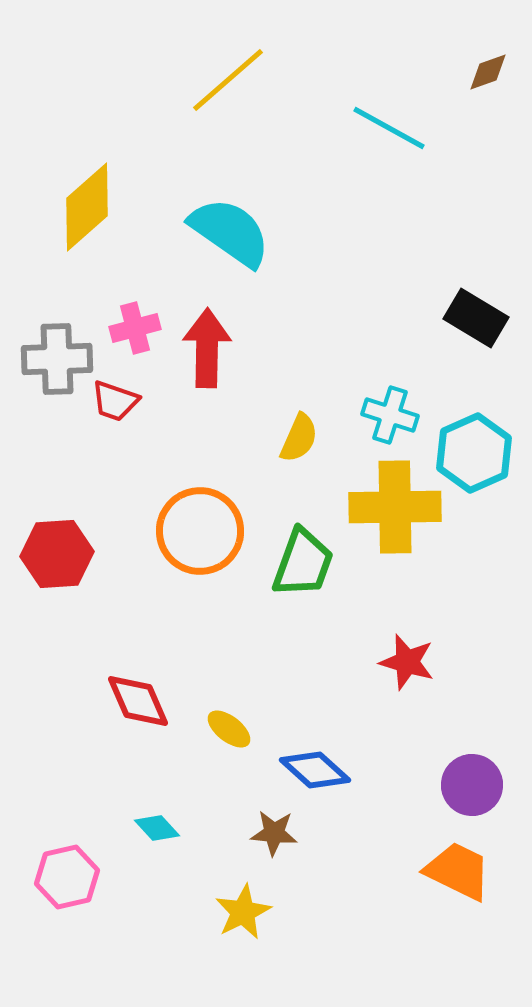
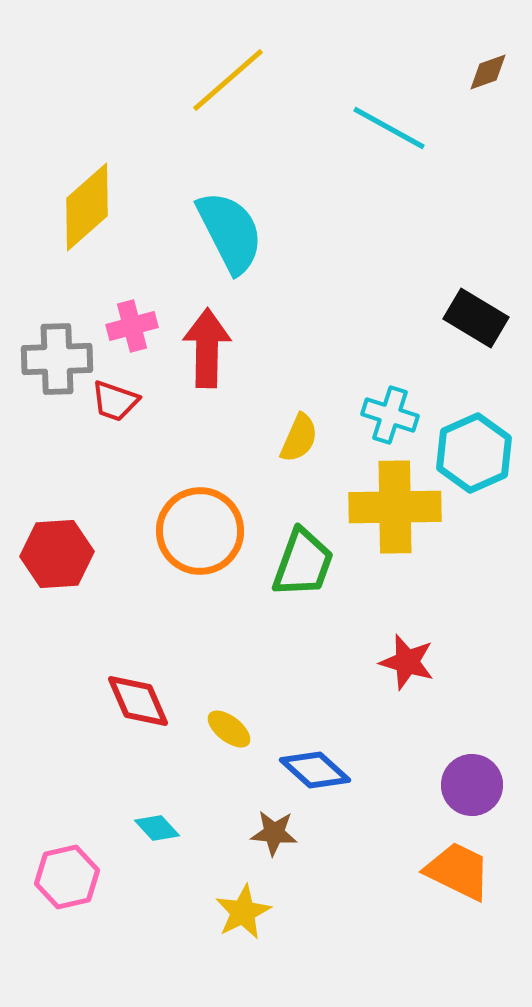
cyan semicircle: rotated 28 degrees clockwise
pink cross: moved 3 px left, 2 px up
